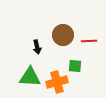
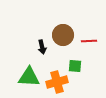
black arrow: moved 5 px right
green triangle: moved 1 px left
